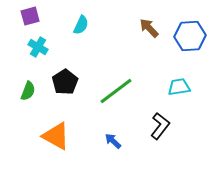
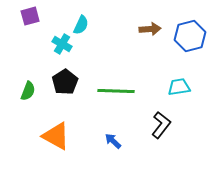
brown arrow: moved 1 px right, 1 px down; rotated 130 degrees clockwise
blue hexagon: rotated 12 degrees counterclockwise
cyan cross: moved 24 px right, 3 px up
green line: rotated 39 degrees clockwise
black L-shape: moved 1 px right, 1 px up
